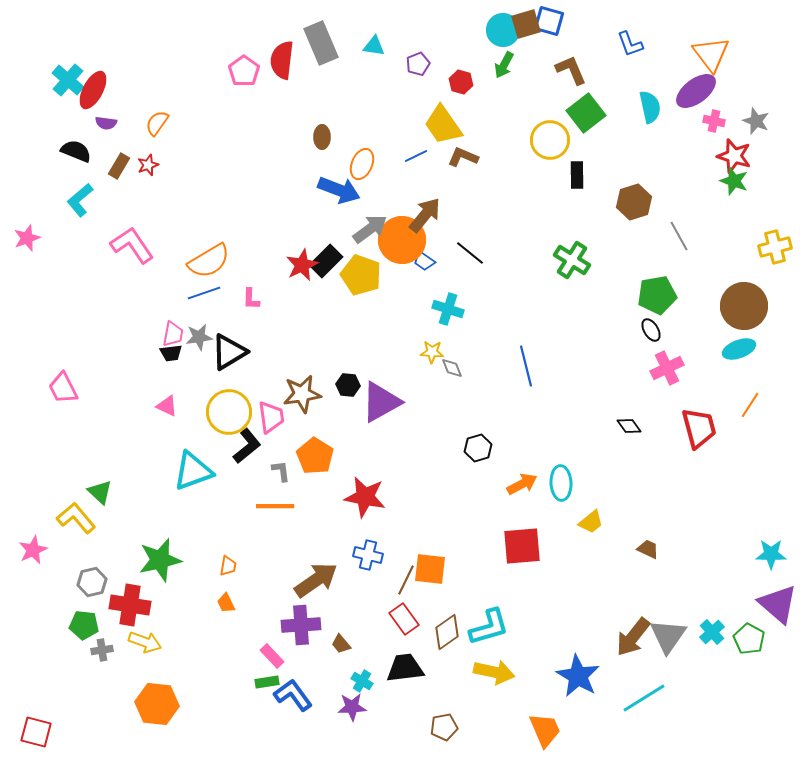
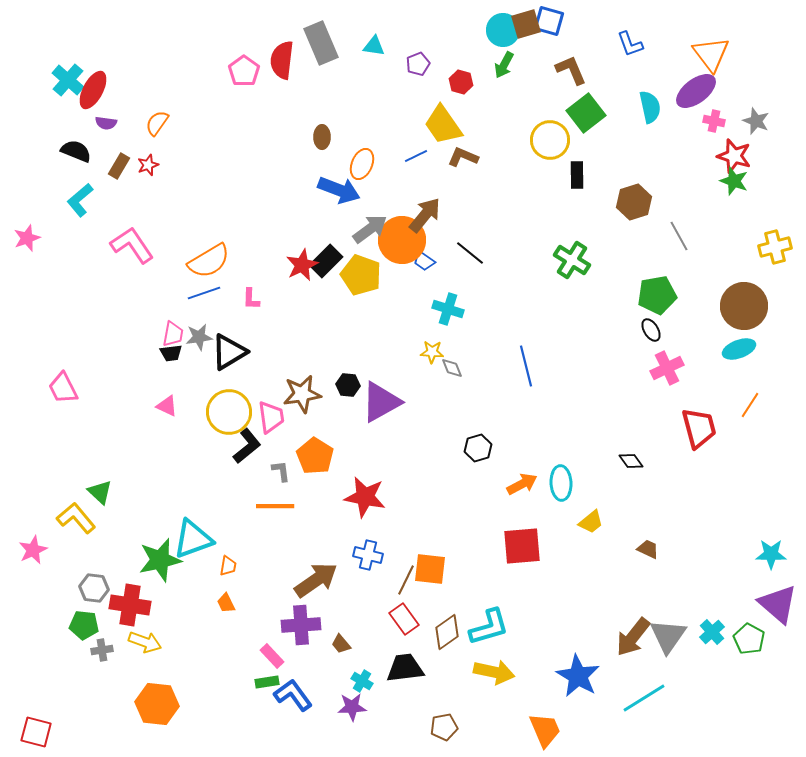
black diamond at (629, 426): moved 2 px right, 35 px down
cyan triangle at (193, 471): moved 68 px down
gray hexagon at (92, 582): moved 2 px right, 6 px down; rotated 20 degrees clockwise
